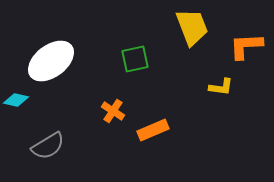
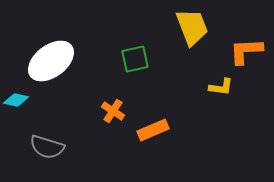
orange L-shape: moved 5 px down
gray semicircle: moved 1 px left, 1 px down; rotated 48 degrees clockwise
